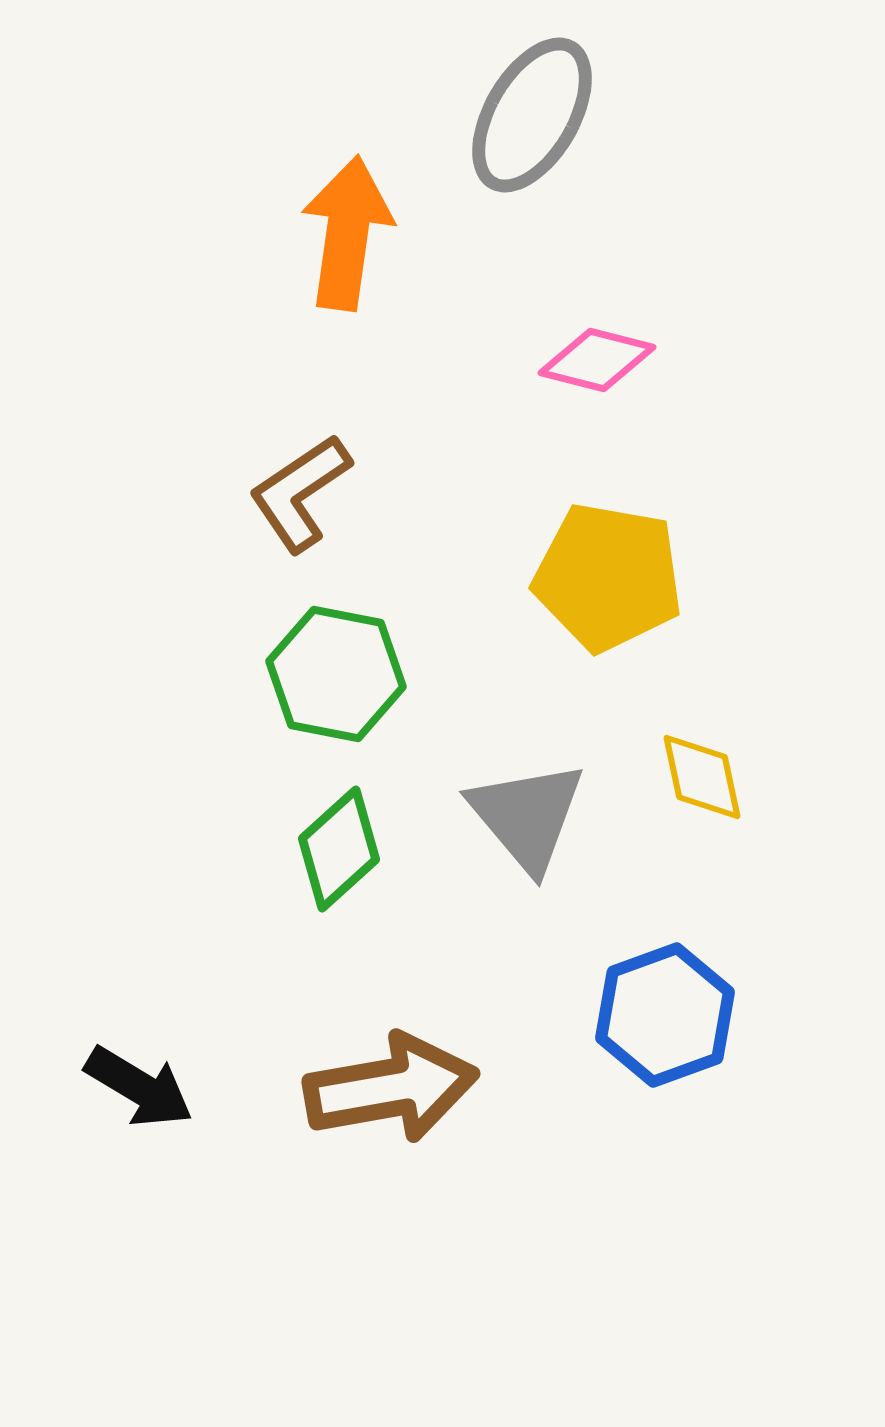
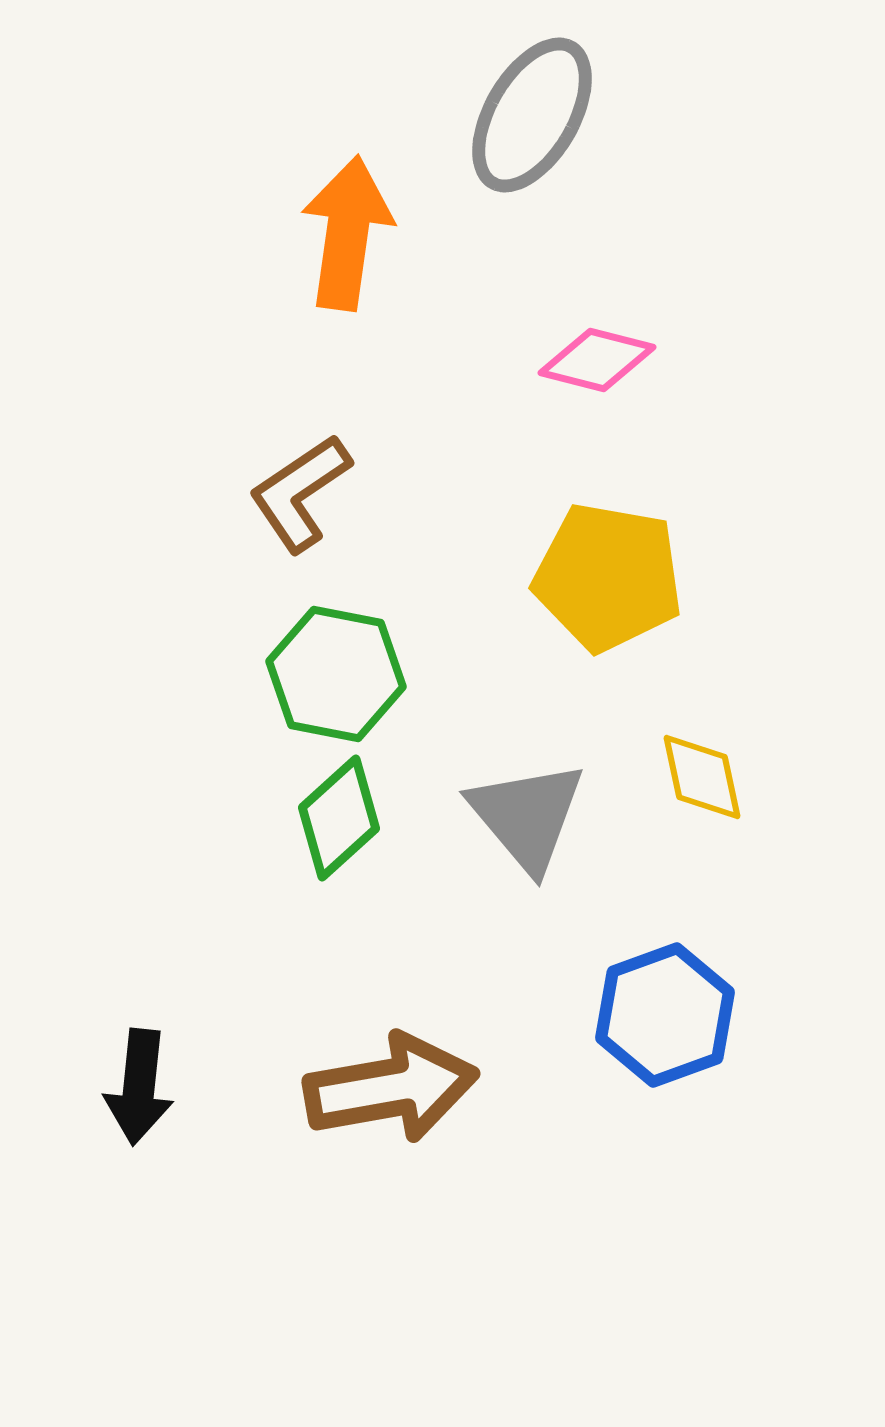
green diamond: moved 31 px up
black arrow: rotated 65 degrees clockwise
